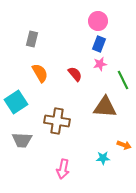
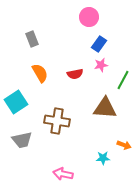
pink circle: moved 9 px left, 4 px up
gray rectangle: rotated 35 degrees counterclockwise
blue rectangle: rotated 14 degrees clockwise
pink star: moved 1 px right, 1 px down
red semicircle: rotated 119 degrees clockwise
green line: rotated 54 degrees clockwise
brown triangle: moved 1 px down
gray trapezoid: rotated 15 degrees counterclockwise
pink arrow: moved 5 px down; rotated 90 degrees clockwise
